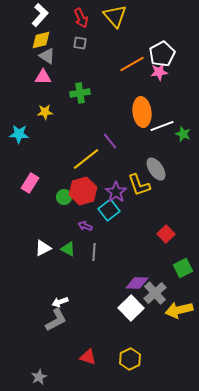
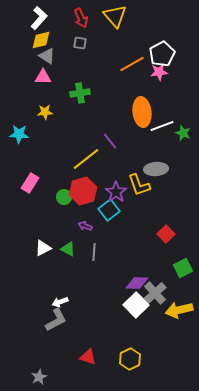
white L-shape: moved 1 px left, 3 px down
green star: moved 1 px up
gray ellipse: rotated 60 degrees counterclockwise
white square: moved 5 px right, 3 px up
